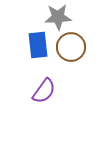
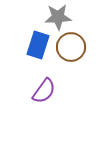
blue rectangle: rotated 24 degrees clockwise
